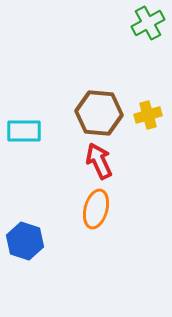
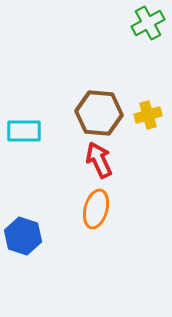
red arrow: moved 1 px up
blue hexagon: moved 2 px left, 5 px up
